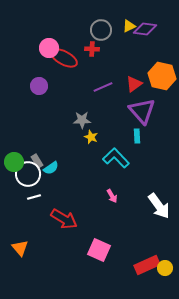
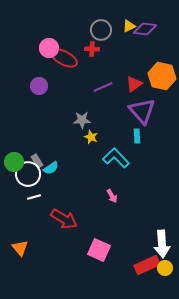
white arrow: moved 3 px right, 38 px down; rotated 32 degrees clockwise
